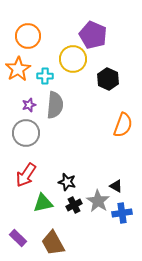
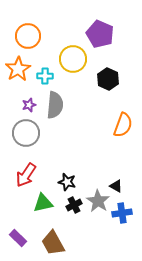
purple pentagon: moved 7 px right, 1 px up
